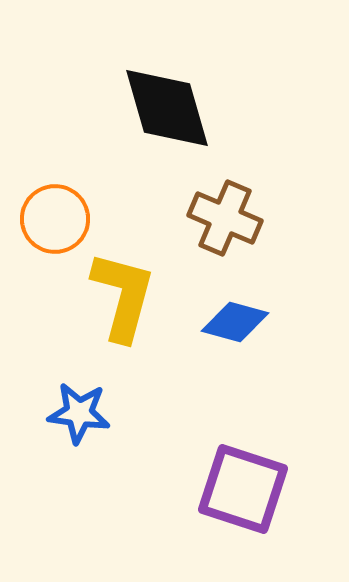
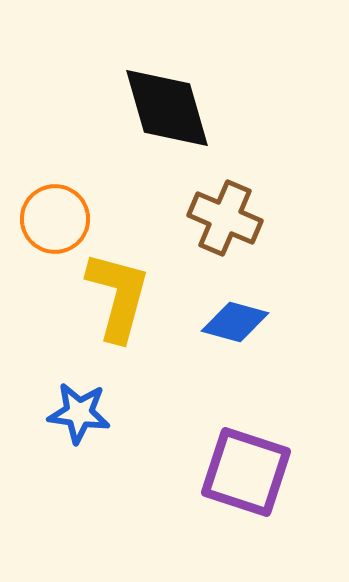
yellow L-shape: moved 5 px left
purple square: moved 3 px right, 17 px up
